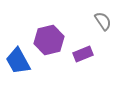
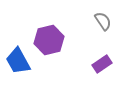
purple rectangle: moved 19 px right, 10 px down; rotated 12 degrees counterclockwise
